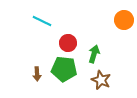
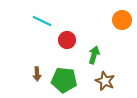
orange circle: moved 2 px left
red circle: moved 1 px left, 3 px up
green arrow: moved 1 px down
green pentagon: moved 11 px down
brown star: moved 4 px right, 1 px down
